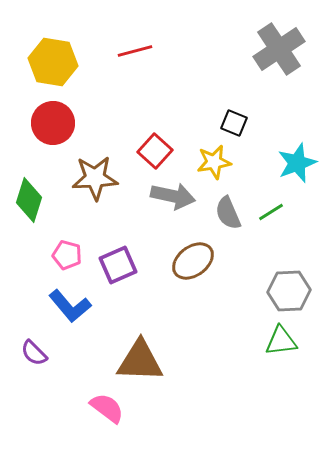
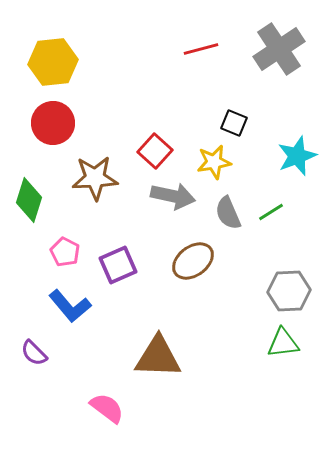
red line: moved 66 px right, 2 px up
yellow hexagon: rotated 15 degrees counterclockwise
cyan star: moved 7 px up
pink pentagon: moved 2 px left, 3 px up; rotated 12 degrees clockwise
green triangle: moved 2 px right, 2 px down
brown triangle: moved 18 px right, 4 px up
